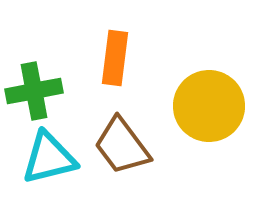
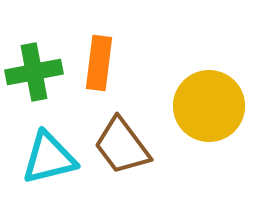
orange rectangle: moved 16 px left, 5 px down
green cross: moved 19 px up
